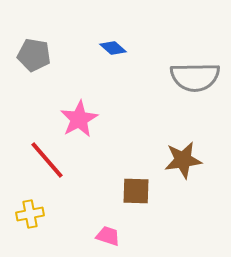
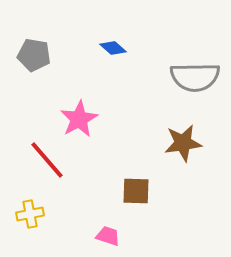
brown star: moved 17 px up
